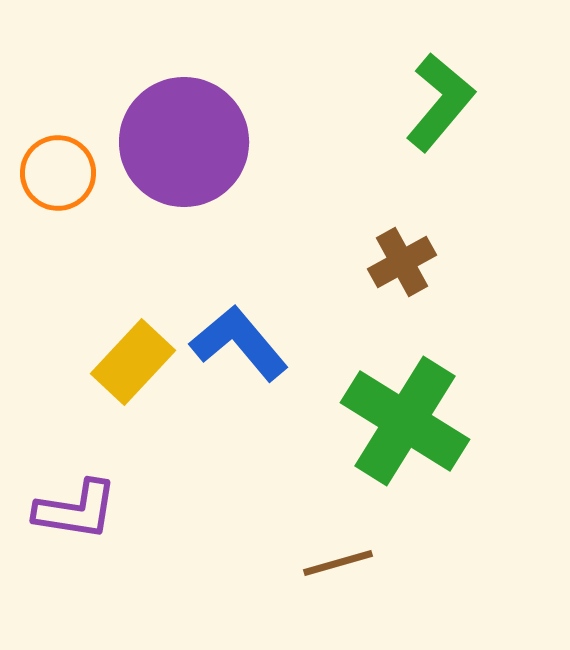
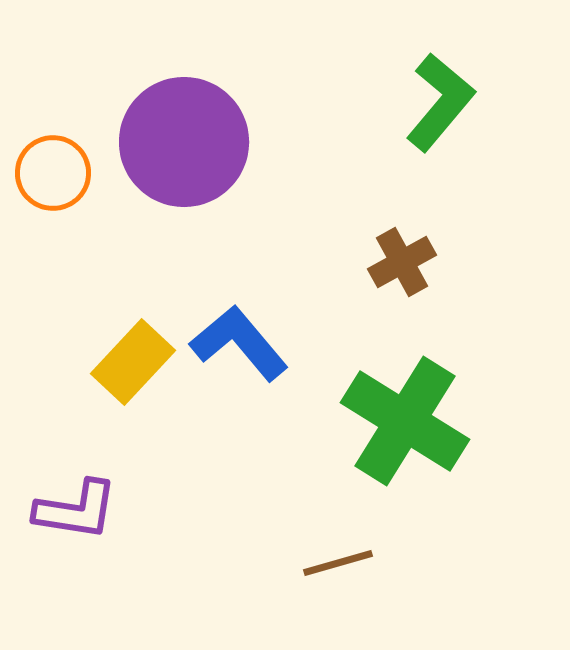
orange circle: moved 5 px left
